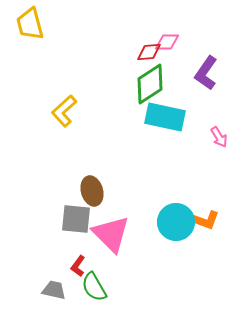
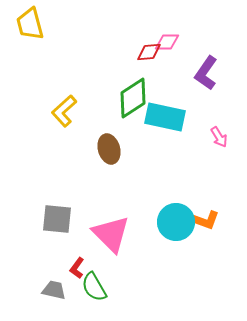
green diamond: moved 17 px left, 14 px down
brown ellipse: moved 17 px right, 42 px up
gray square: moved 19 px left
red L-shape: moved 1 px left, 2 px down
